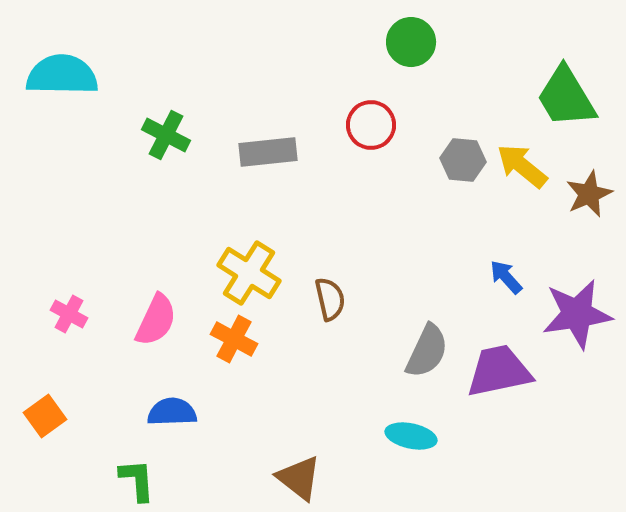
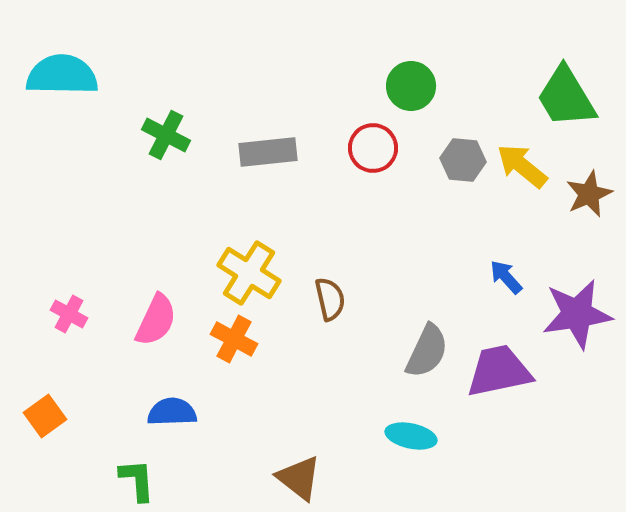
green circle: moved 44 px down
red circle: moved 2 px right, 23 px down
